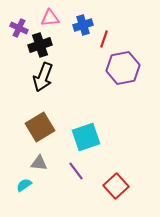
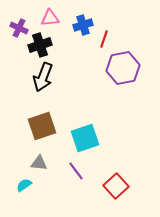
brown square: moved 2 px right, 1 px up; rotated 12 degrees clockwise
cyan square: moved 1 px left, 1 px down
